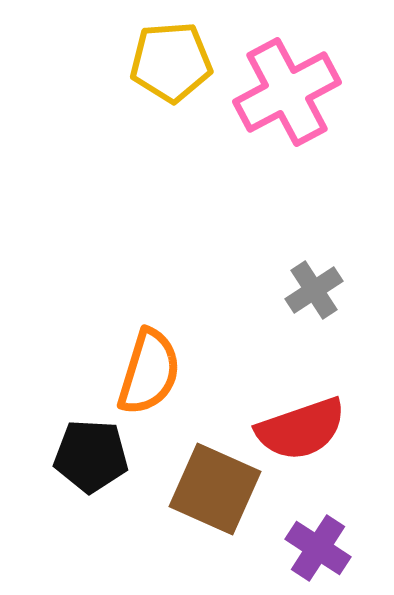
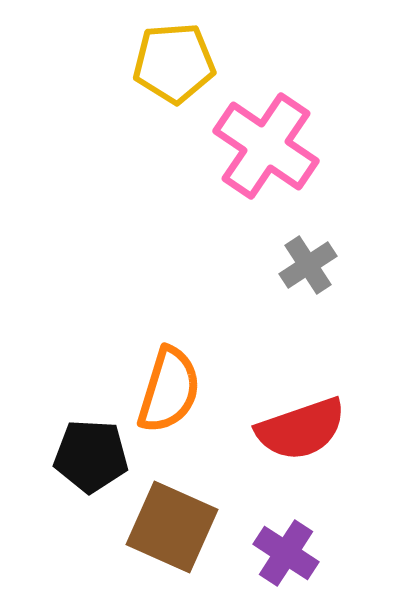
yellow pentagon: moved 3 px right, 1 px down
pink cross: moved 21 px left, 54 px down; rotated 28 degrees counterclockwise
gray cross: moved 6 px left, 25 px up
orange semicircle: moved 20 px right, 18 px down
brown square: moved 43 px left, 38 px down
purple cross: moved 32 px left, 5 px down
